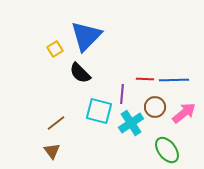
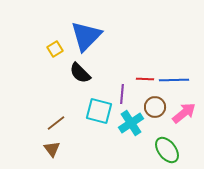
brown triangle: moved 2 px up
